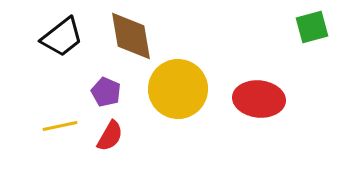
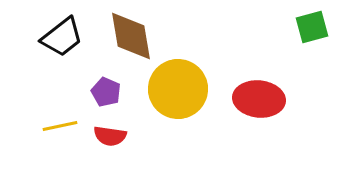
red semicircle: rotated 68 degrees clockwise
